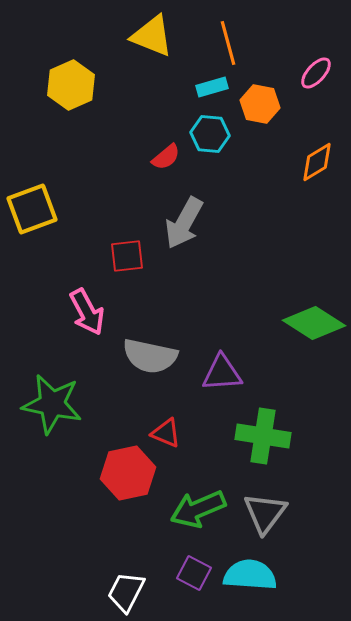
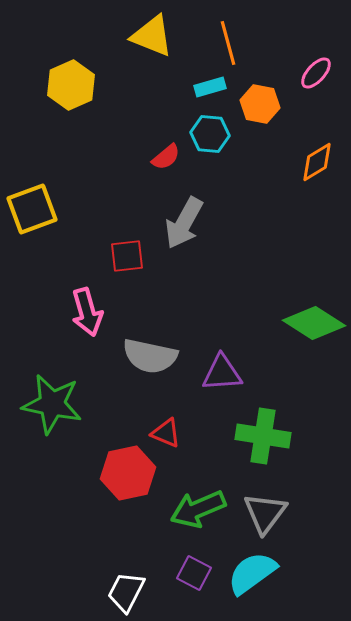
cyan rectangle: moved 2 px left
pink arrow: rotated 12 degrees clockwise
cyan semicircle: moved 2 px right, 2 px up; rotated 40 degrees counterclockwise
